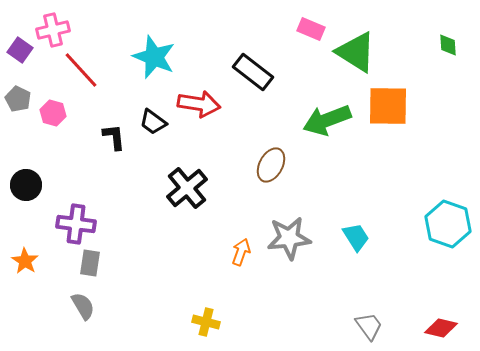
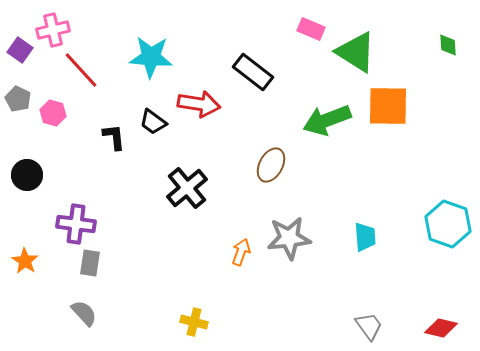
cyan star: moved 3 px left; rotated 18 degrees counterclockwise
black circle: moved 1 px right, 10 px up
cyan trapezoid: moved 9 px right; rotated 28 degrees clockwise
gray semicircle: moved 1 px right, 7 px down; rotated 12 degrees counterclockwise
yellow cross: moved 12 px left
